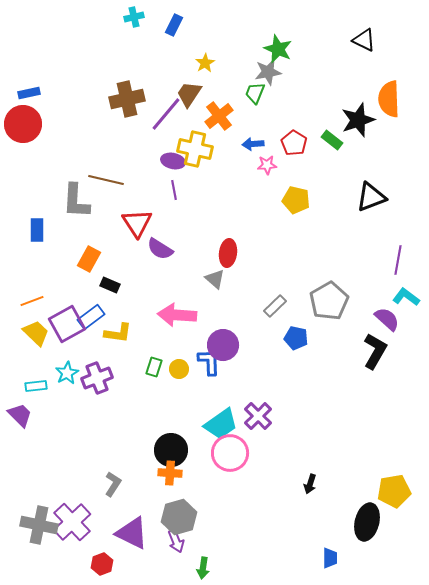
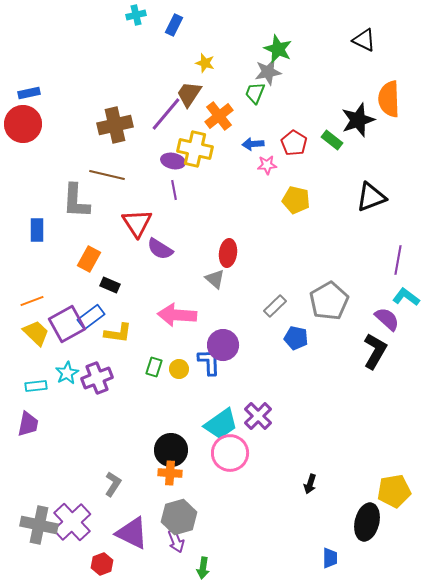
cyan cross at (134, 17): moved 2 px right, 2 px up
yellow star at (205, 63): rotated 24 degrees counterclockwise
brown cross at (127, 99): moved 12 px left, 26 px down
brown line at (106, 180): moved 1 px right, 5 px up
purple trapezoid at (20, 415): moved 8 px right, 9 px down; rotated 56 degrees clockwise
